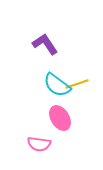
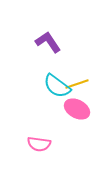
purple L-shape: moved 3 px right, 2 px up
cyan semicircle: moved 1 px down
pink ellipse: moved 17 px right, 9 px up; rotated 30 degrees counterclockwise
